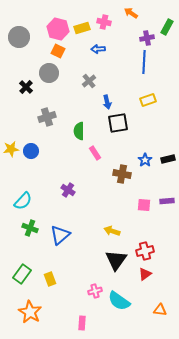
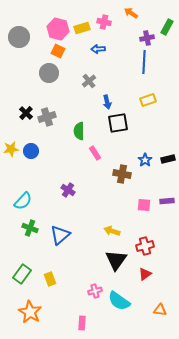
black cross at (26, 87): moved 26 px down
red cross at (145, 251): moved 5 px up
